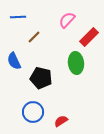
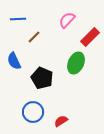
blue line: moved 2 px down
red rectangle: moved 1 px right
green ellipse: rotated 30 degrees clockwise
black pentagon: moved 1 px right; rotated 10 degrees clockwise
